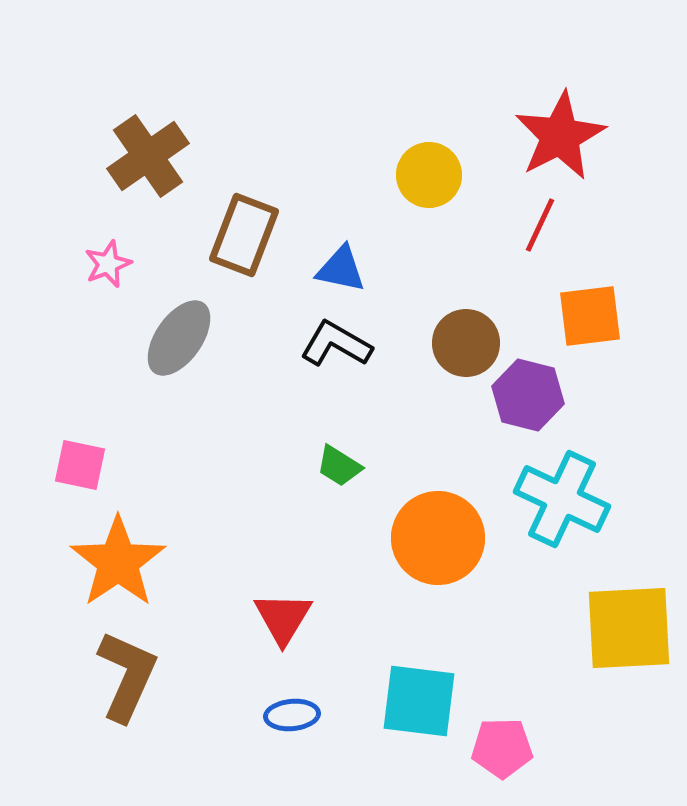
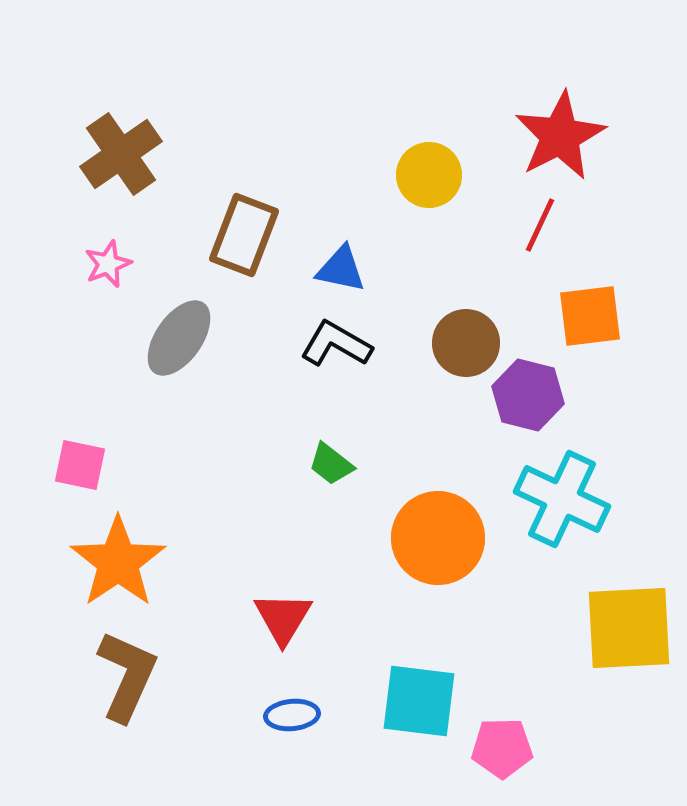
brown cross: moved 27 px left, 2 px up
green trapezoid: moved 8 px left, 2 px up; rotated 6 degrees clockwise
